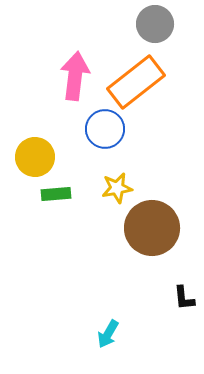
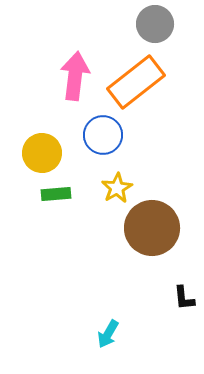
blue circle: moved 2 px left, 6 px down
yellow circle: moved 7 px right, 4 px up
yellow star: rotated 20 degrees counterclockwise
